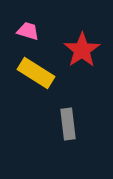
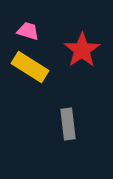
yellow rectangle: moved 6 px left, 6 px up
